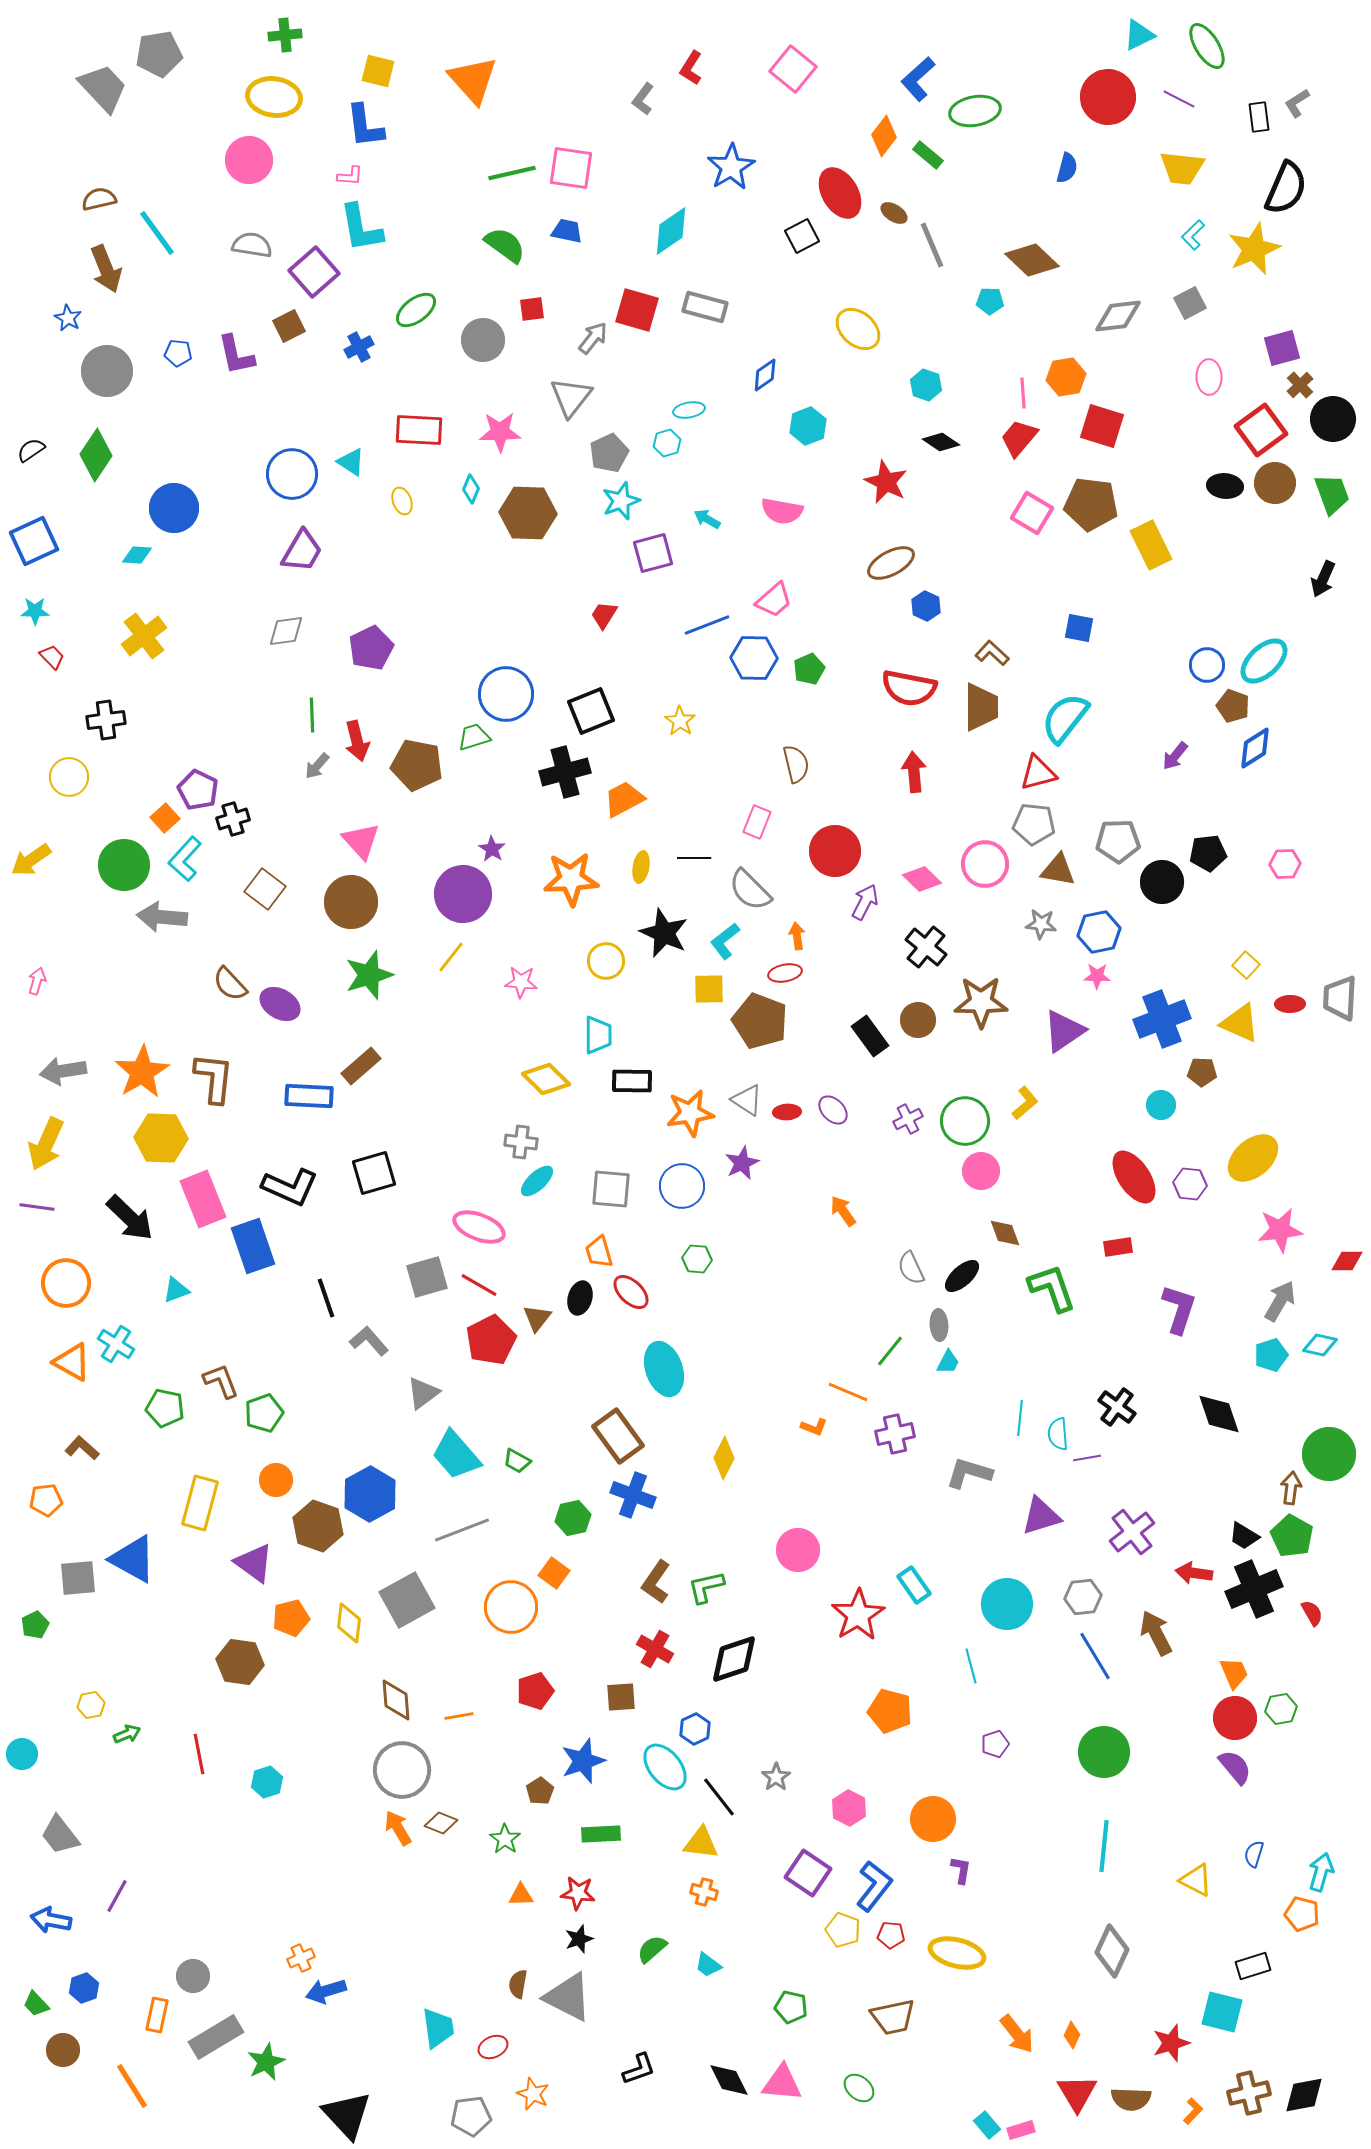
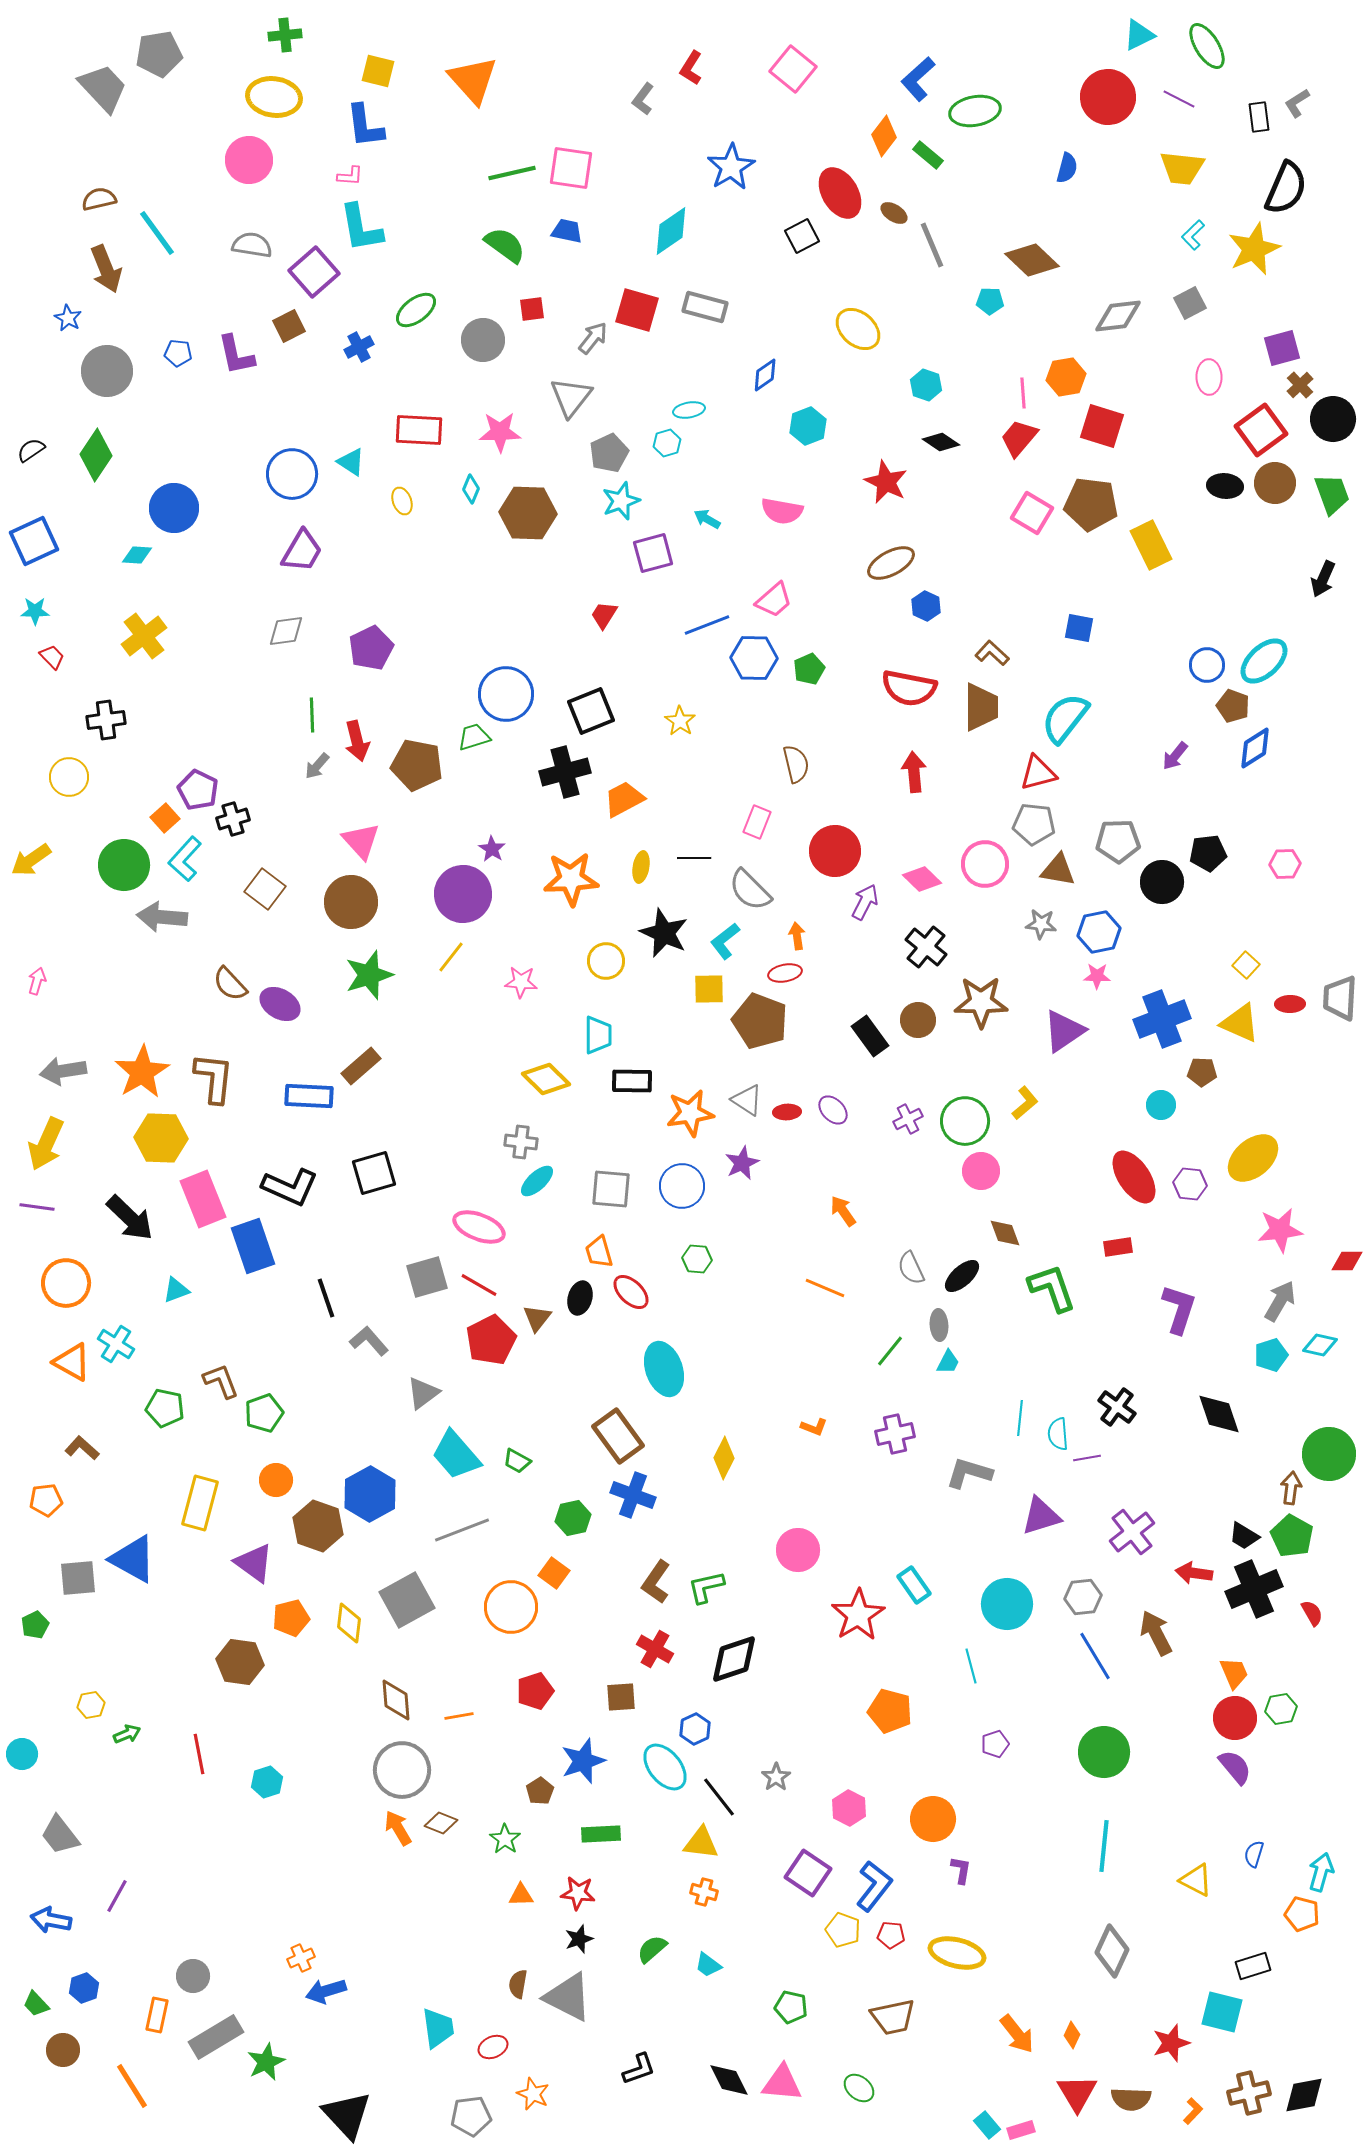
orange line at (848, 1392): moved 23 px left, 104 px up
